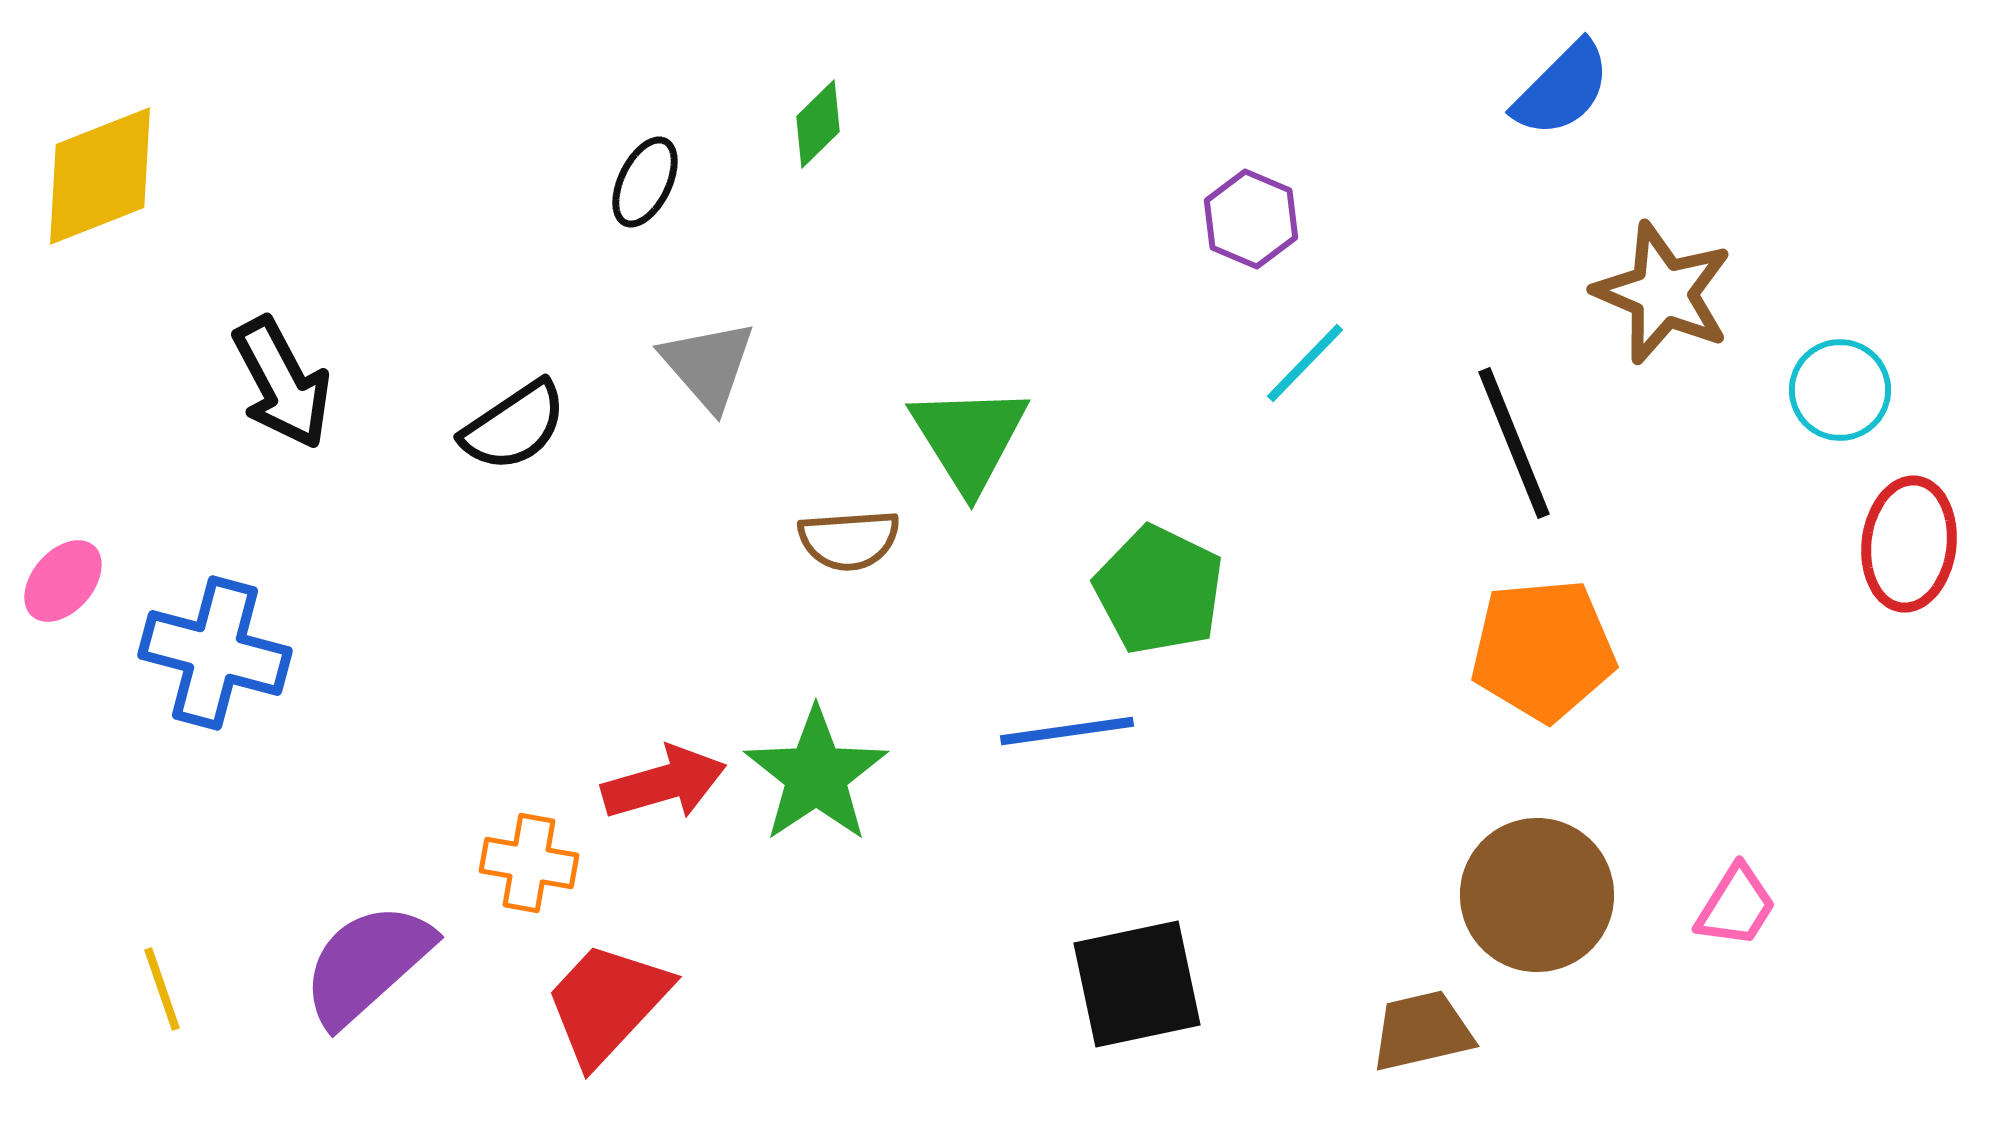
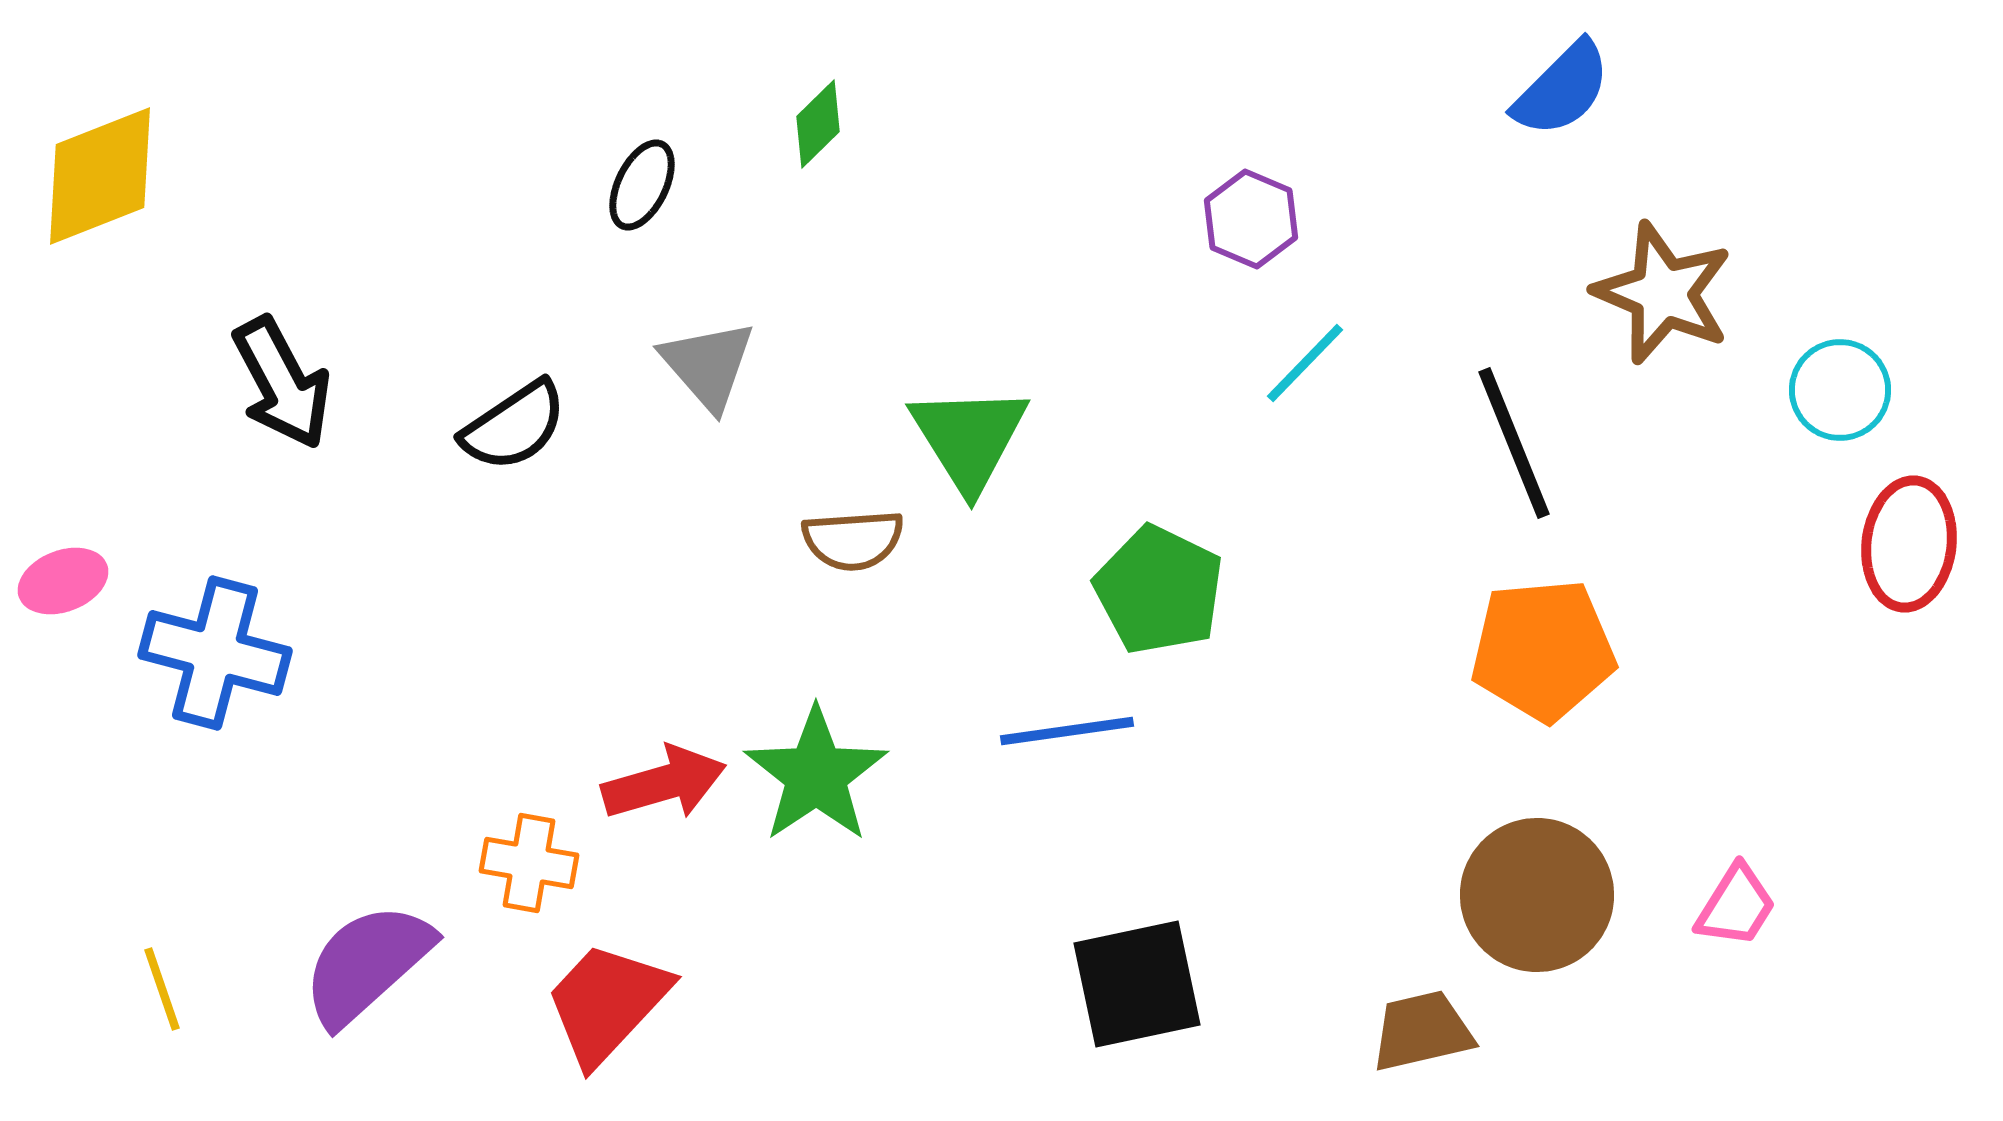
black ellipse: moved 3 px left, 3 px down
brown semicircle: moved 4 px right
pink ellipse: rotated 28 degrees clockwise
